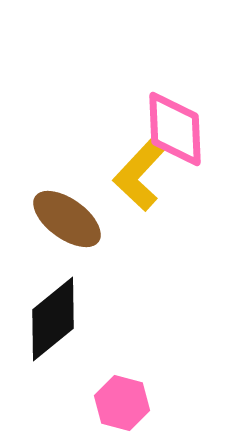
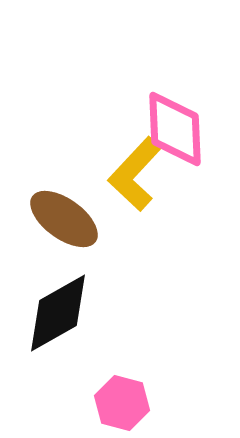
yellow L-shape: moved 5 px left
brown ellipse: moved 3 px left
black diamond: moved 5 px right, 6 px up; rotated 10 degrees clockwise
